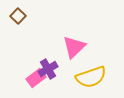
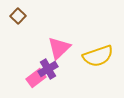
pink triangle: moved 15 px left, 1 px down
yellow semicircle: moved 7 px right, 21 px up
